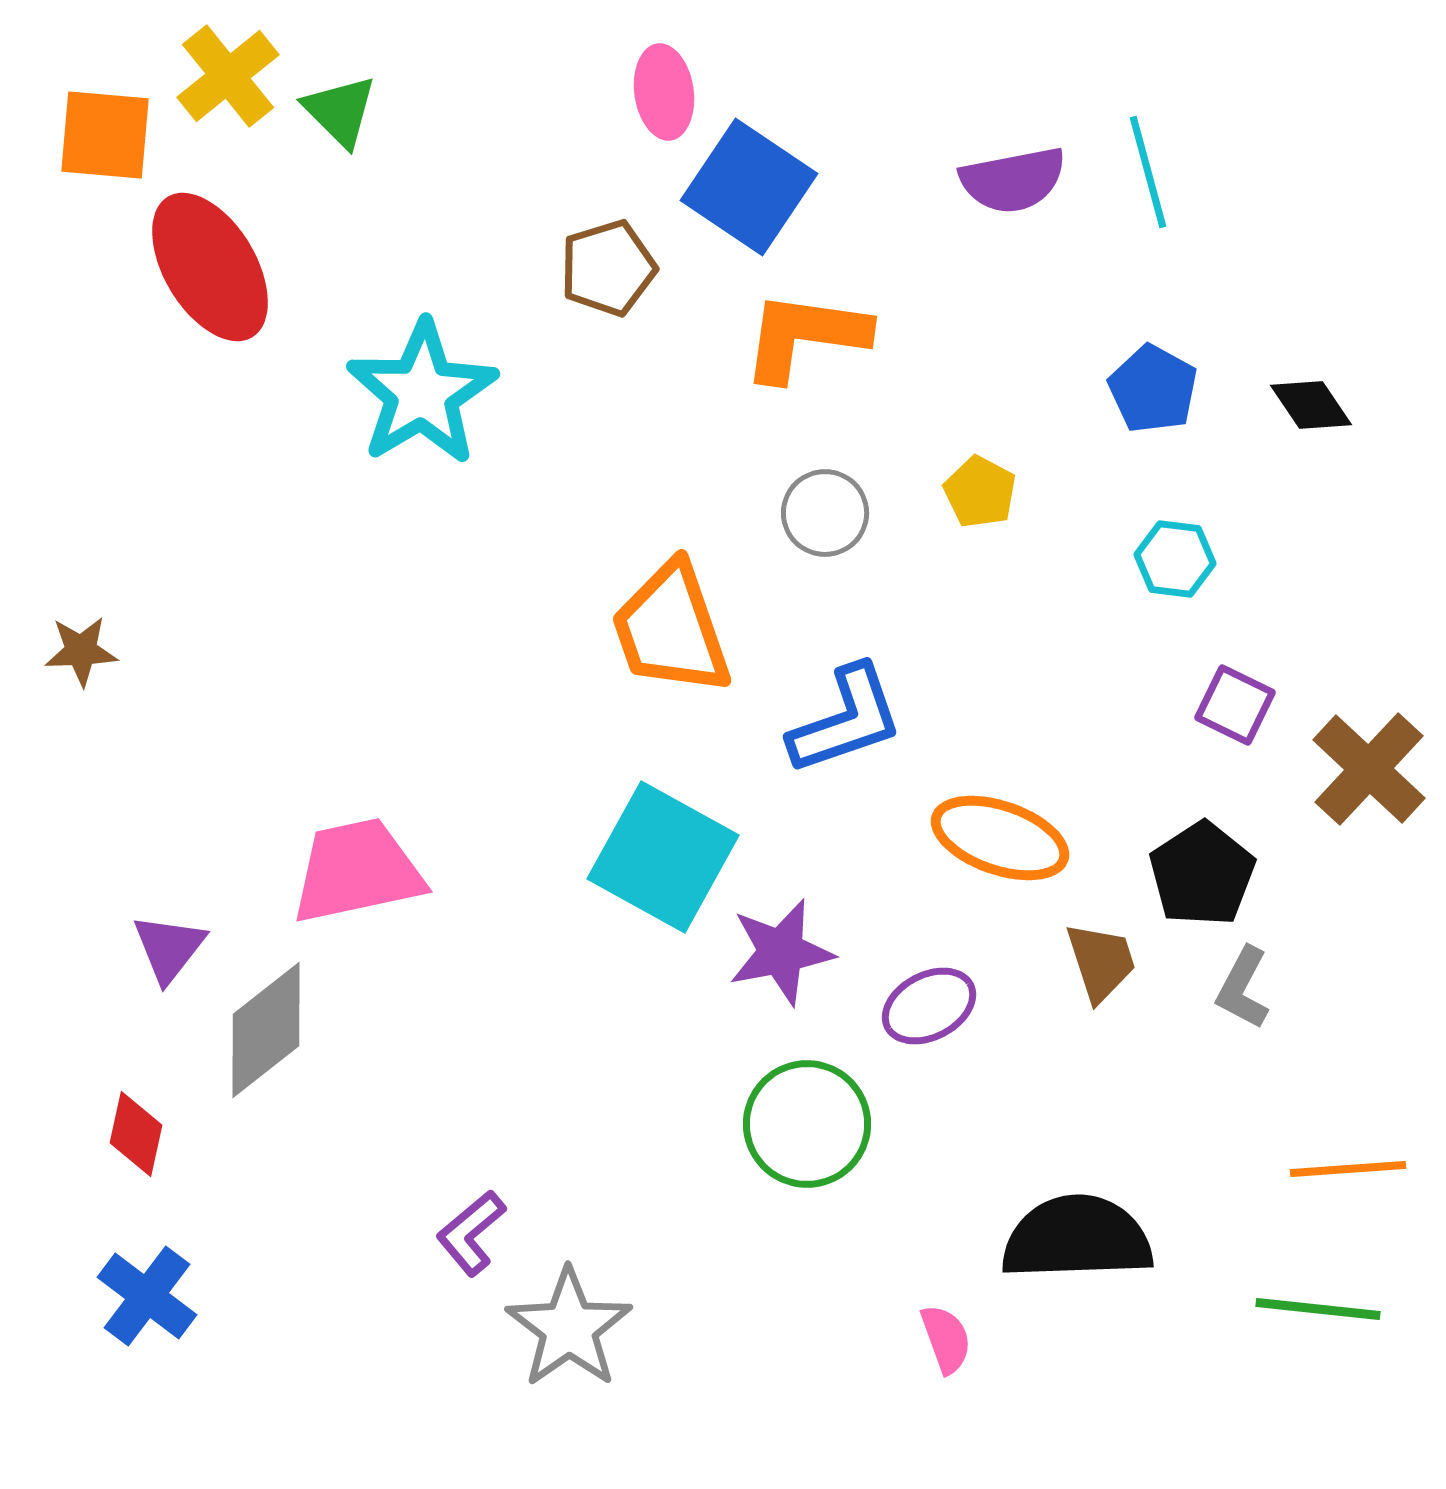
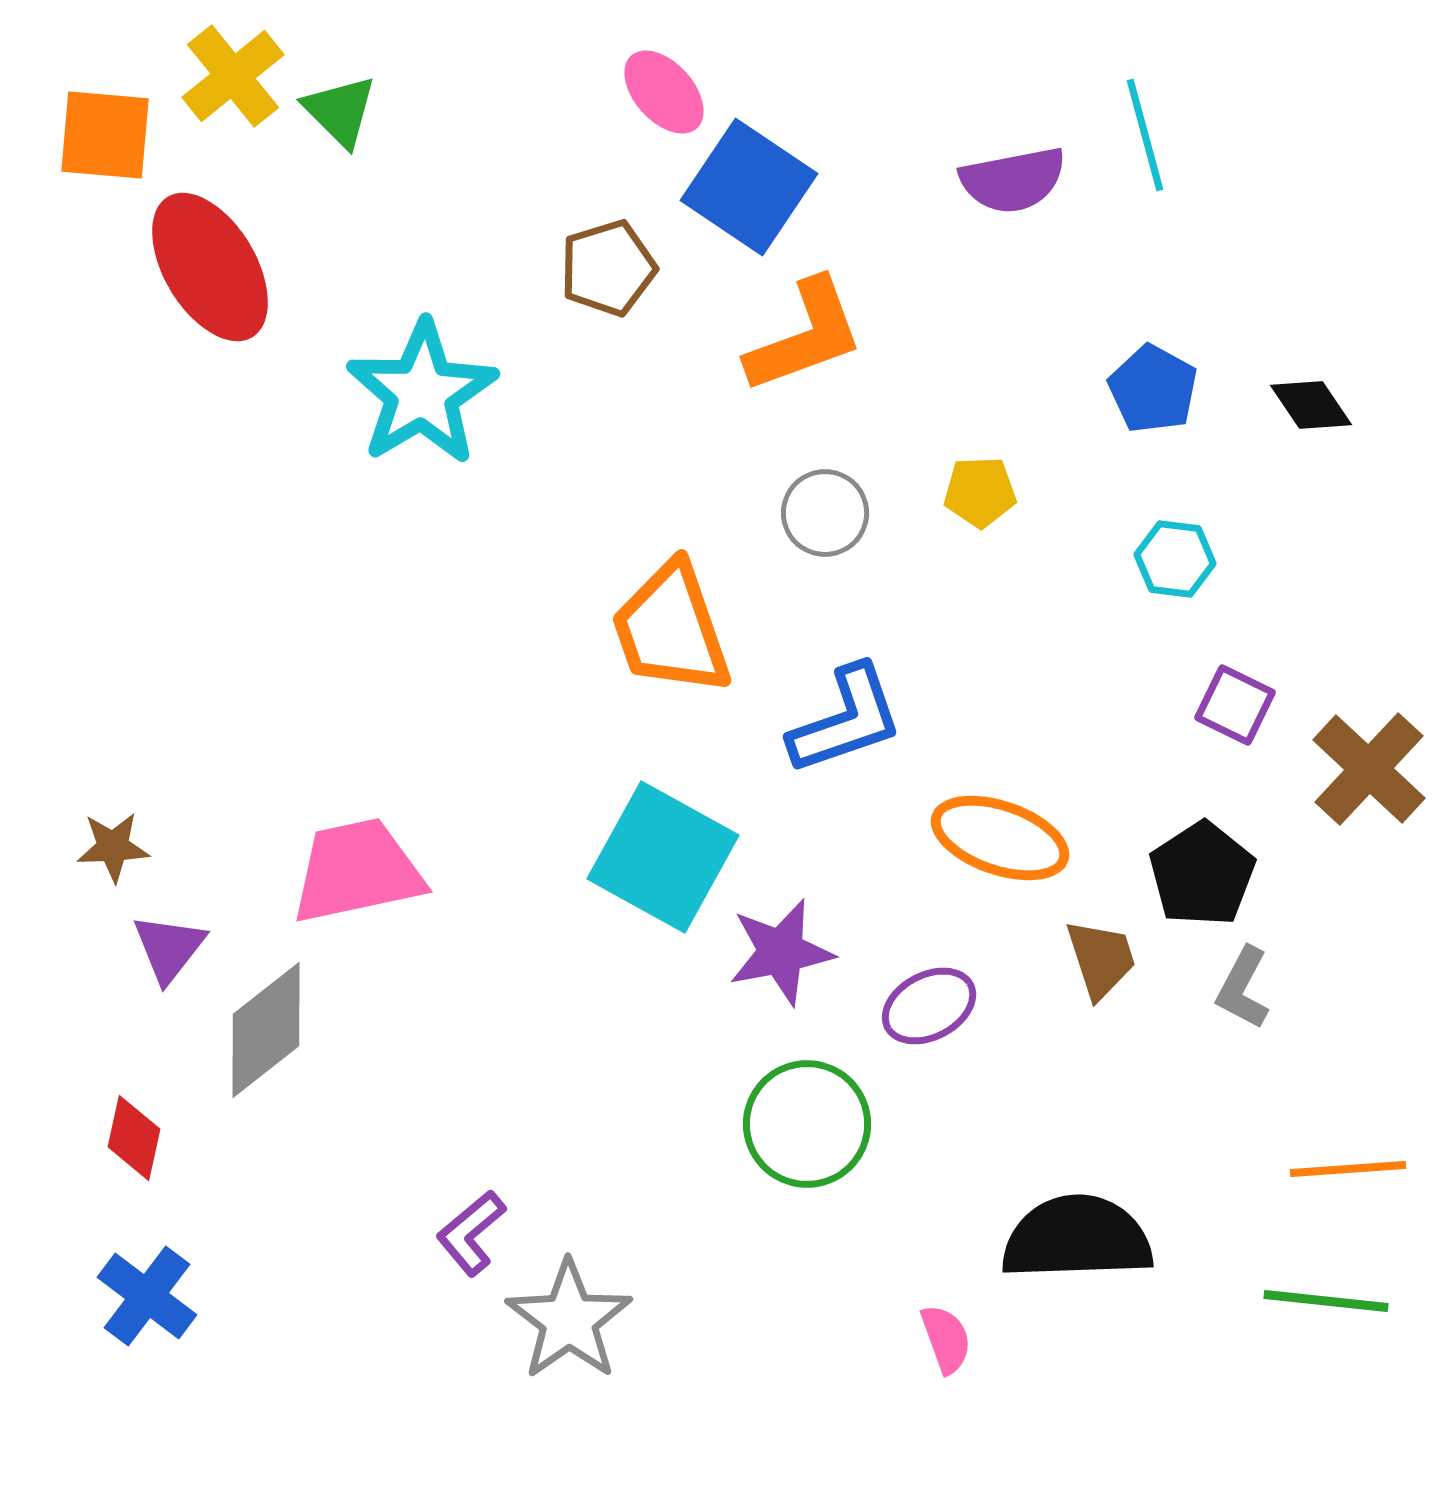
yellow cross: moved 5 px right
pink ellipse: rotated 34 degrees counterclockwise
cyan line: moved 3 px left, 37 px up
orange L-shape: rotated 152 degrees clockwise
yellow pentagon: rotated 30 degrees counterclockwise
brown star: moved 32 px right, 196 px down
brown trapezoid: moved 3 px up
red diamond: moved 2 px left, 4 px down
green line: moved 8 px right, 8 px up
gray star: moved 8 px up
